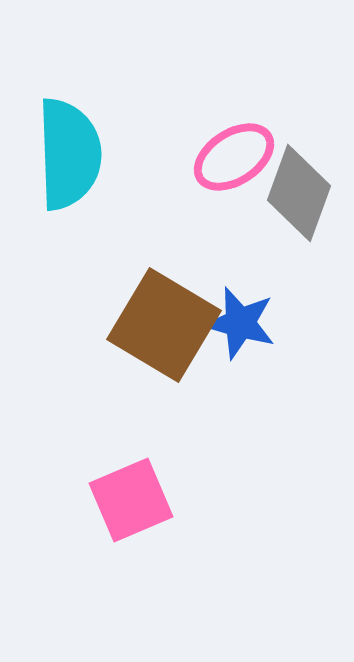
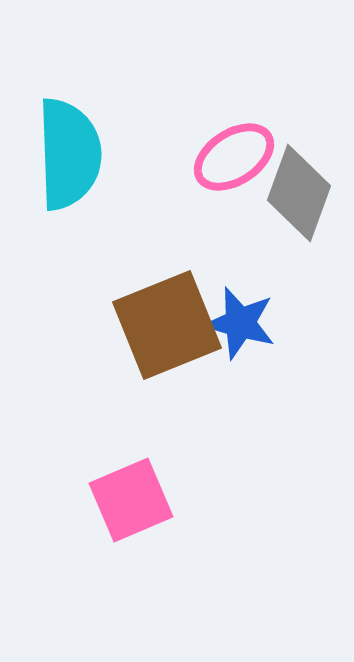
brown square: moved 3 px right; rotated 37 degrees clockwise
